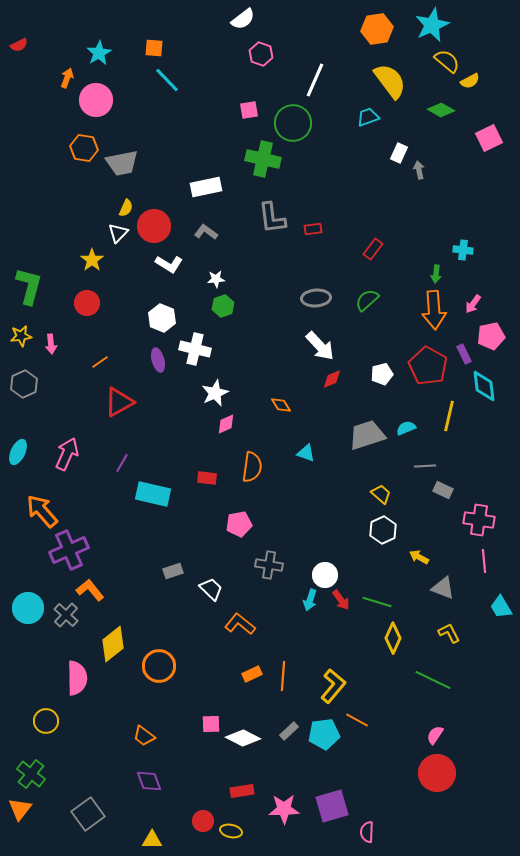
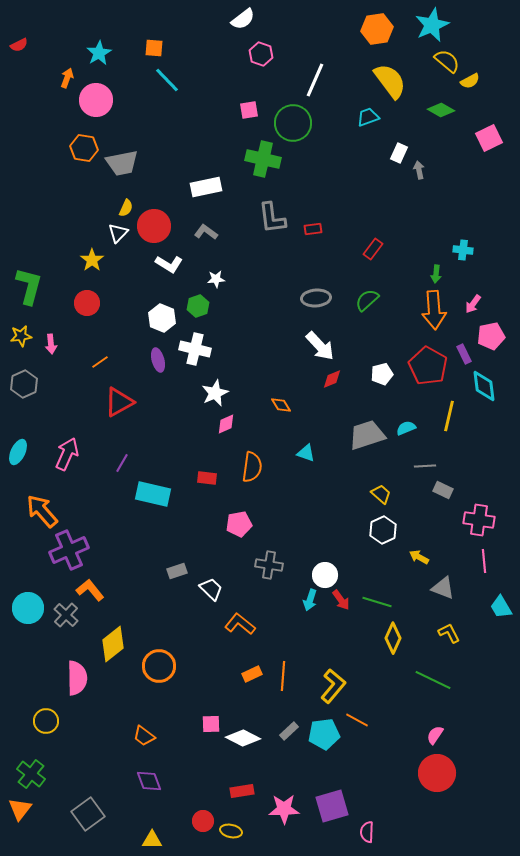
green hexagon at (223, 306): moved 25 px left
gray rectangle at (173, 571): moved 4 px right
